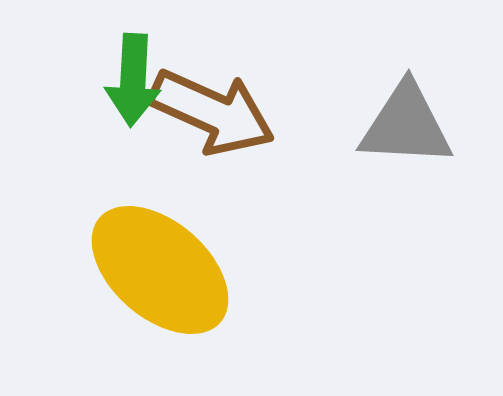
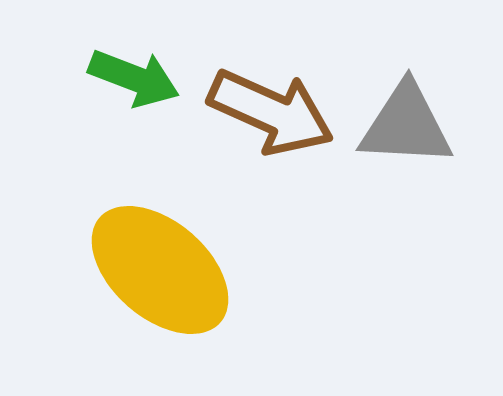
green arrow: moved 1 px right, 2 px up; rotated 72 degrees counterclockwise
brown arrow: moved 59 px right
